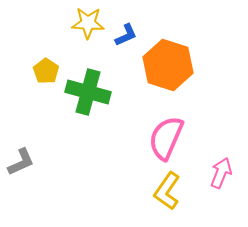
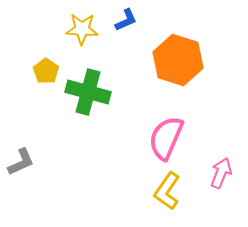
yellow star: moved 6 px left, 6 px down
blue L-shape: moved 15 px up
orange hexagon: moved 10 px right, 5 px up
